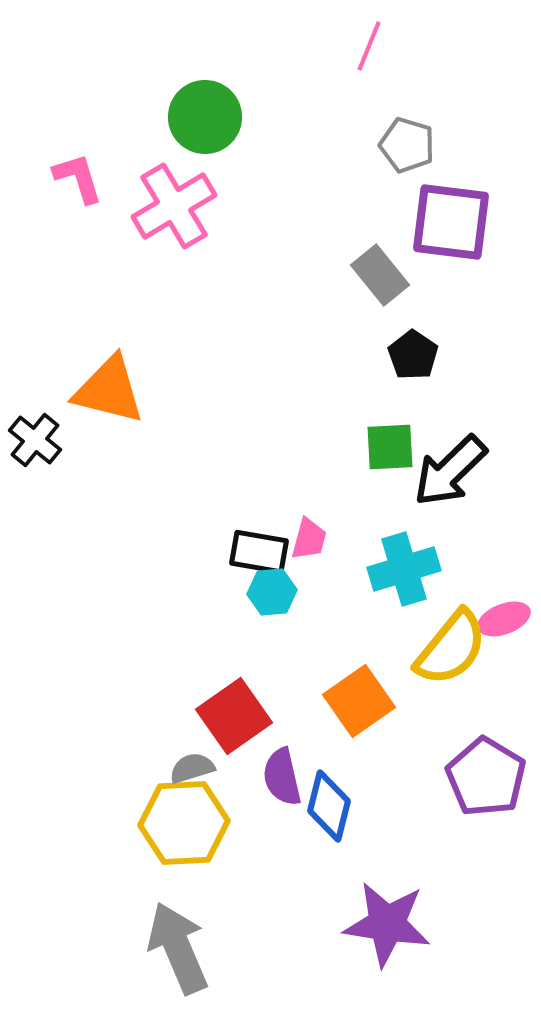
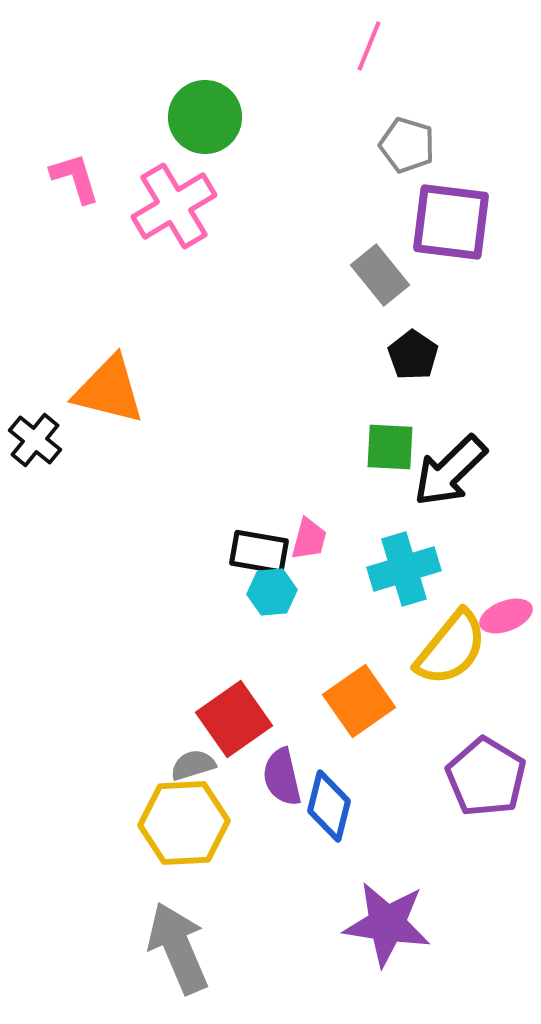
pink L-shape: moved 3 px left
green square: rotated 6 degrees clockwise
pink ellipse: moved 2 px right, 3 px up
red square: moved 3 px down
gray semicircle: moved 1 px right, 3 px up
